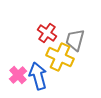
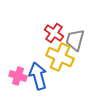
red cross: moved 7 px right
pink cross: moved 1 px down; rotated 30 degrees counterclockwise
